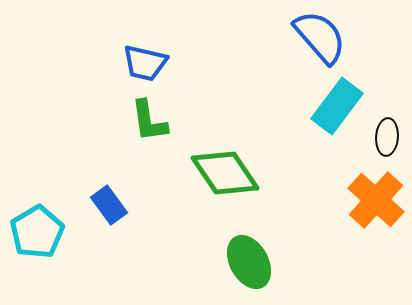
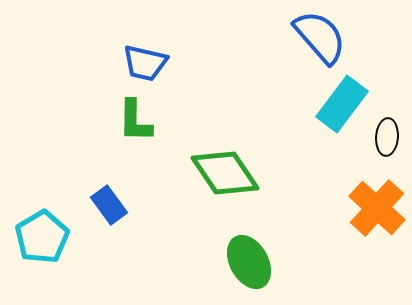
cyan rectangle: moved 5 px right, 2 px up
green L-shape: moved 14 px left; rotated 9 degrees clockwise
orange cross: moved 1 px right, 8 px down
cyan pentagon: moved 5 px right, 5 px down
